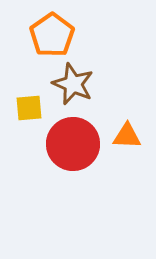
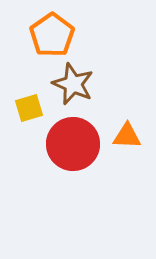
yellow square: rotated 12 degrees counterclockwise
